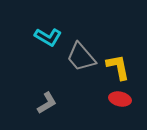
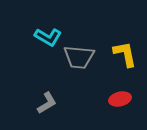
gray trapezoid: moved 2 px left; rotated 44 degrees counterclockwise
yellow L-shape: moved 7 px right, 13 px up
red ellipse: rotated 25 degrees counterclockwise
